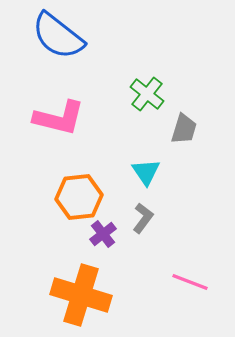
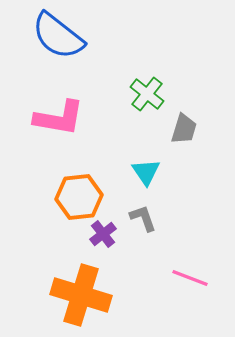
pink L-shape: rotated 4 degrees counterclockwise
gray L-shape: rotated 56 degrees counterclockwise
pink line: moved 4 px up
